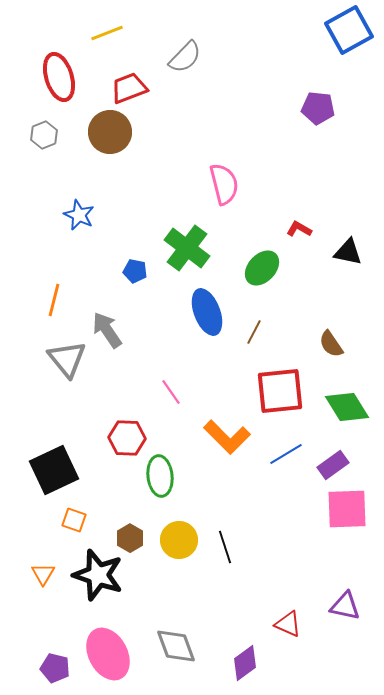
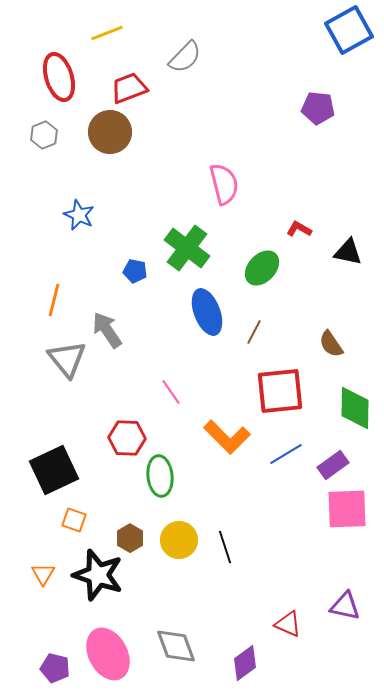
green diamond at (347, 407): moved 8 px right, 1 px down; rotated 33 degrees clockwise
